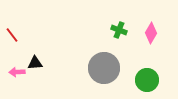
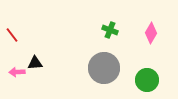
green cross: moved 9 px left
